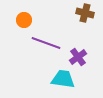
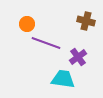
brown cross: moved 1 px right, 8 px down
orange circle: moved 3 px right, 4 px down
